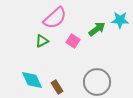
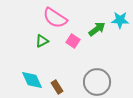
pink semicircle: rotated 75 degrees clockwise
